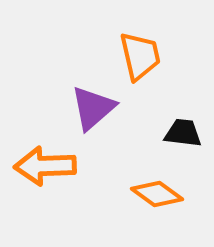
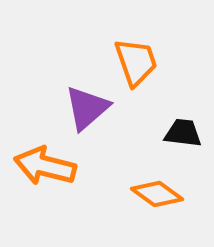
orange trapezoid: moved 4 px left, 6 px down; rotated 6 degrees counterclockwise
purple triangle: moved 6 px left
orange arrow: rotated 16 degrees clockwise
